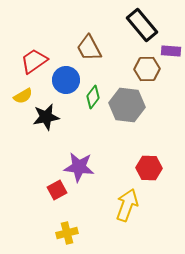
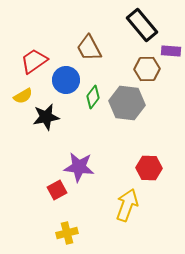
gray hexagon: moved 2 px up
